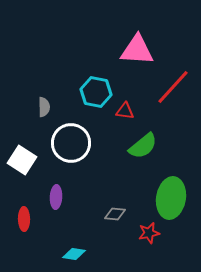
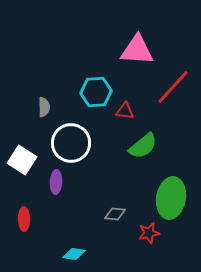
cyan hexagon: rotated 16 degrees counterclockwise
purple ellipse: moved 15 px up
